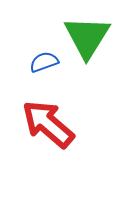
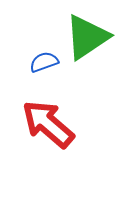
green triangle: rotated 24 degrees clockwise
